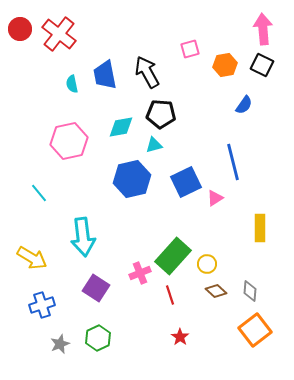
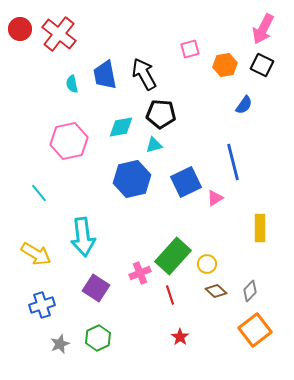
pink arrow: rotated 148 degrees counterclockwise
black arrow: moved 3 px left, 2 px down
yellow arrow: moved 4 px right, 4 px up
gray diamond: rotated 40 degrees clockwise
